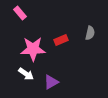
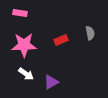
pink rectangle: rotated 40 degrees counterclockwise
gray semicircle: rotated 24 degrees counterclockwise
pink star: moved 9 px left, 4 px up
